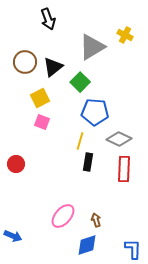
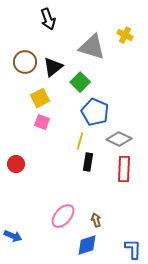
gray triangle: rotated 48 degrees clockwise
blue pentagon: rotated 20 degrees clockwise
